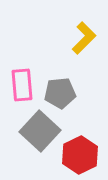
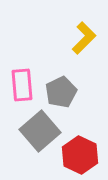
gray pentagon: moved 1 px right, 1 px up; rotated 20 degrees counterclockwise
gray square: rotated 6 degrees clockwise
red hexagon: rotated 9 degrees counterclockwise
